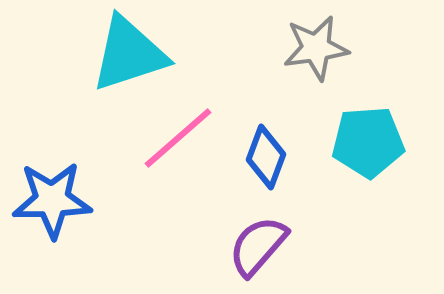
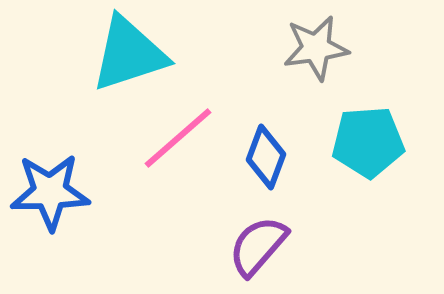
blue star: moved 2 px left, 8 px up
